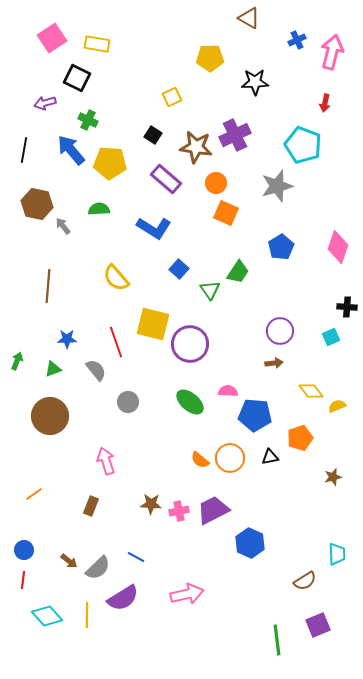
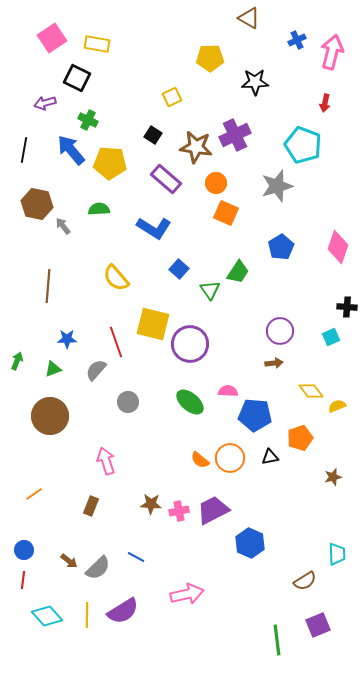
gray semicircle at (96, 370): rotated 100 degrees counterclockwise
purple semicircle at (123, 598): moved 13 px down
